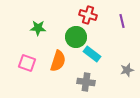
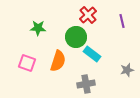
red cross: rotated 30 degrees clockwise
gray cross: moved 2 px down; rotated 18 degrees counterclockwise
